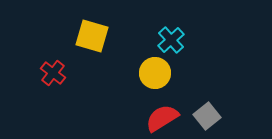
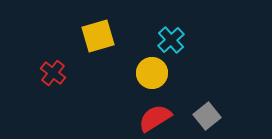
yellow square: moved 6 px right; rotated 32 degrees counterclockwise
yellow circle: moved 3 px left
red semicircle: moved 7 px left
